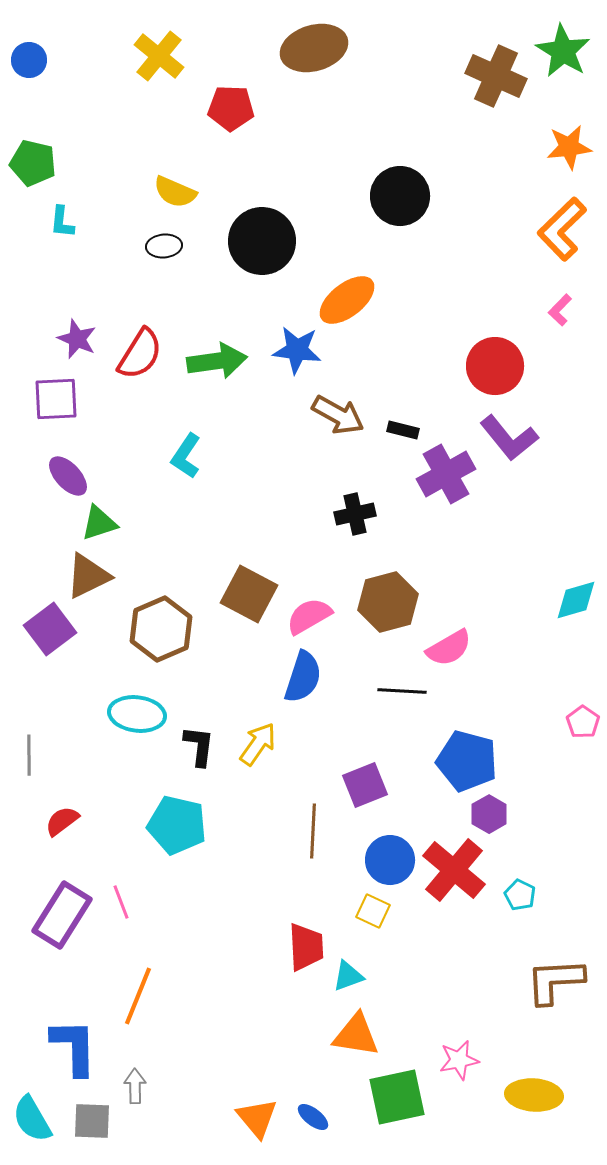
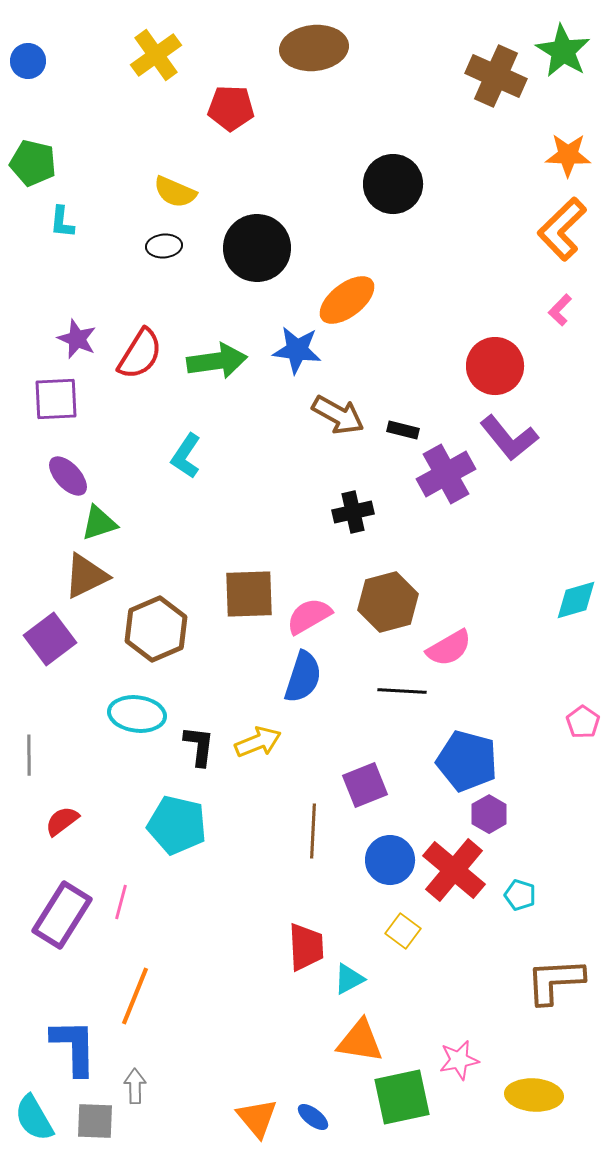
brown ellipse at (314, 48): rotated 10 degrees clockwise
yellow cross at (159, 56): moved 3 px left, 1 px up; rotated 15 degrees clockwise
blue circle at (29, 60): moved 1 px left, 1 px down
orange star at (569, 147): moved 1 px left, 8 px down; rotated 9 degrees clockwise
black circle at (400, 196): moved 7 px left, 12 px up
black circle at (262, 241): moved 5 px left, 7 px down
black cross at (355, 514): moved 2 px left, 2 px up
brown triangle at (88, 576): moved 2 px left
brown square at (249, 594): rotated 30 degrees counterclockwise
purple square at (50, 629): moved 10 px down
brown hexagon at (161, 629): moved 5 px left
yellow arrow at (258, 744): moved 2 px up; rotated 33 degrees clockwise
cyan pentagon at (520, 895): rotated 8 degrees counterclockwise
pink line at (121, 902): rotated 36 degrees clockwise
yellow square at (373, 911): moved 30 px right, 20 px down; rotated 12 degrees clockwise
cyan triangle at (348, 976): moved 1 px right, 3 px down; rotated 8 degrees counterclockwise
orange line at (138, 996): moved 3 px left
orange triangle at (356, 1035): moved 4 px right, 6 px down
green square at (397, 1097): moved 5 px right
cyan semicircle at (32, 1119): moved 2 px right, 1 px up
gray square at (92, 1121): moved 3 px right
